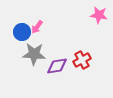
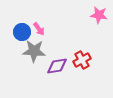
pink arrow: moved 2 px right, 2 px down; rotated 72 degrees counterclockwise
gray star: moved 3 px up
